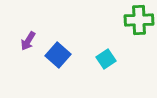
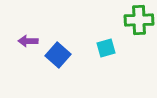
purple arrow: rotated 60 degrees clockwise
cyan square: moved 11 px up; rotated 18 degrees clockwise
